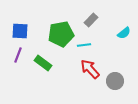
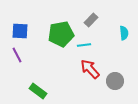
cyan semicircle: rotated 56 degrees counterclockwise
purple line: moved 1 px left; rotated 49 degrees counterclockwise
green rectangle: moved 5 px left, 28 px down
